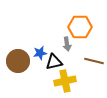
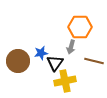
gray arrow: moved 4 px right, 3 px down; rotated 24 degrees clockwise
blue star: moved 1 px right
black triangle: moved 1 px right, 1 px down; rotated 42 degrees counterclockwise
